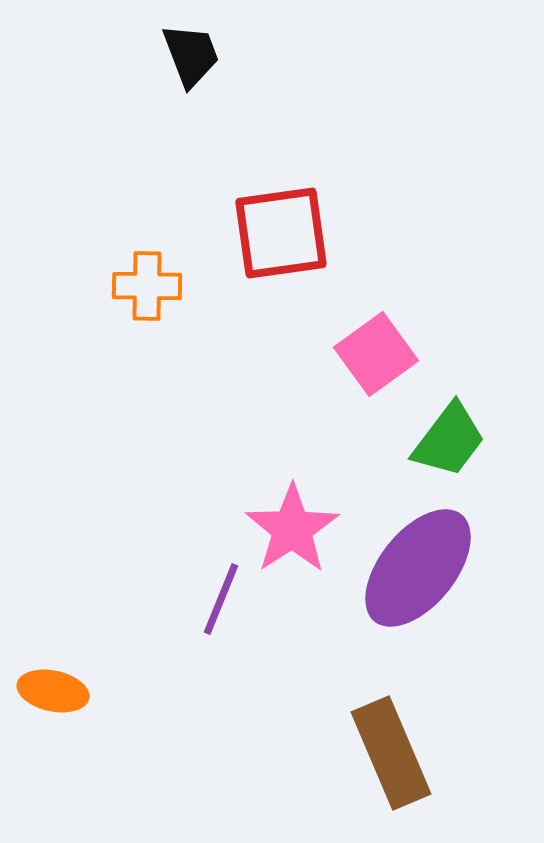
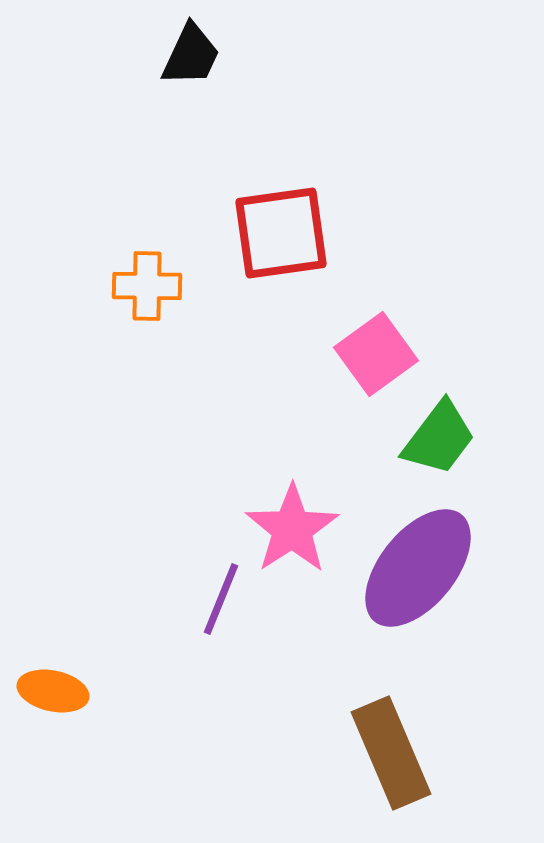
black trapezoid: rotated 46 degrees clockwise
green trapezoid: moved 10 px left, 2 px up
